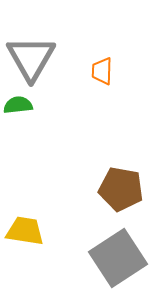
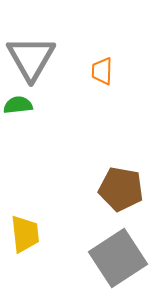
yellow trapezoid: moved 3 px down; rotated 75 degrees clockwise
